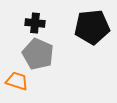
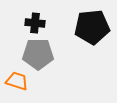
gray pentagon: rotated 24 degrees counterclockwise
